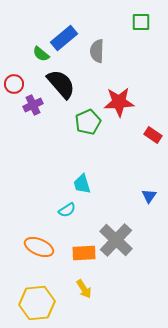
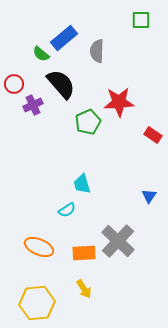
green square: moved 2 px up
gray cross: moved 2 px right, 1 px down
